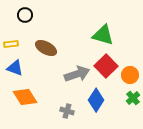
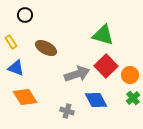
yellow rectangle: moved 2 px up; rotated 64 degrees clockwise
blue triangle: moved 1 px right
blue diamond: rotated 60 degrees counterclockwise
